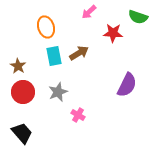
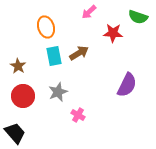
red circle: moved 4 px down
black trapezoid: moved 7 px left
